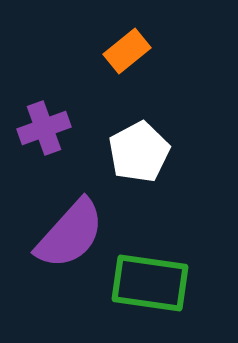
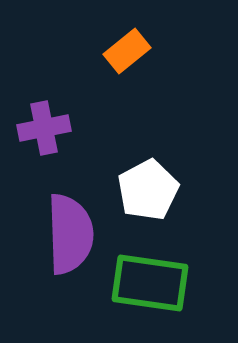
purple cross: rotated 9 degrees clockwise
white pentagon: moved 9 px right, 38 px down
purple semicircle: rotated 44 degrees counterclockwise
